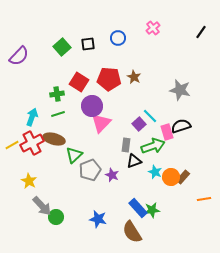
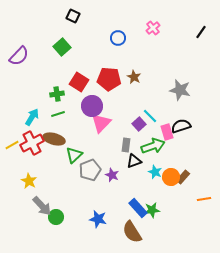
black square: moved 15 px left, 28 px up; rotated 32 degrees clockwise
cyan arrow: rotated 12 degrees clockwise
